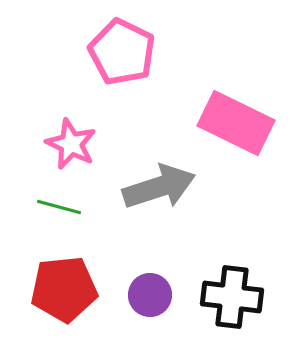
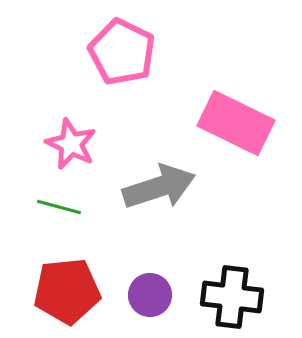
red pentagon: moved 3 px right, 2 px down
